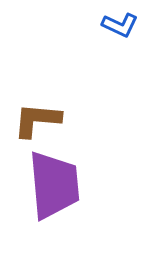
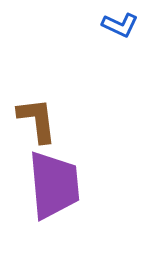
brown L-shape: rotated 78 degrees clockwise
